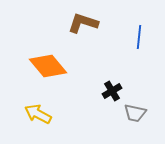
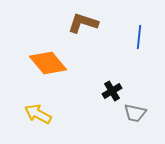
orange diamond: moved 3 px up
